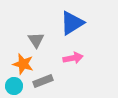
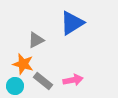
gray triangle: rotated 36 degrees clockwise
pink arrow: moved 22 px down
gray rectangle: rotated 60 degrees clockwise
cyan circle: moved 1 px right
